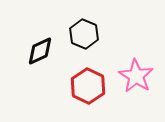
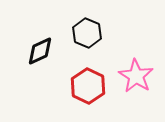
black hexagon: moved 3 px right, 1 px up
